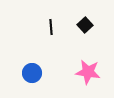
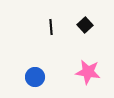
blue circle: moved 3 px right, 4 px down
